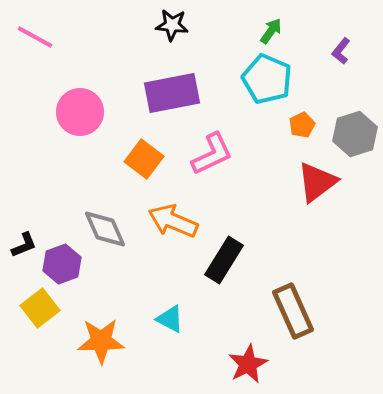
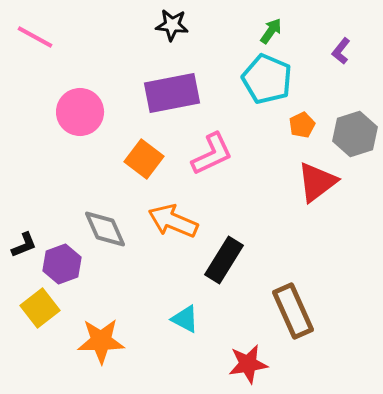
cyan triangle: moved 15 px right
red star: rotated 18 degrees clockwise
